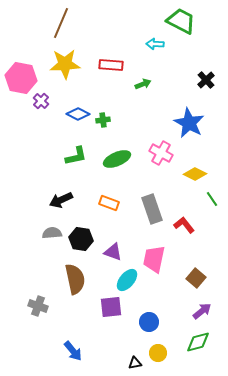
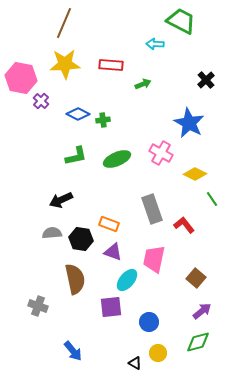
brown line: moved 3 px right
orange rectangle: moved 21 px down
black triangle: rotated 40 degrees clockwise
